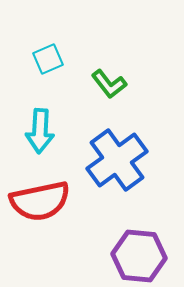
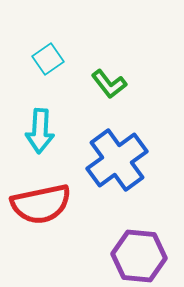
cyan square: rotated 12 degrees counterclockwise
red semicircle: moved 1 px right, 3 px down
